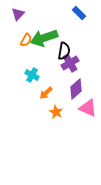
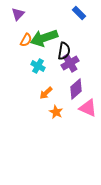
cyan cross: moved 6 px right, 9 px up
